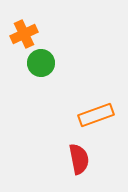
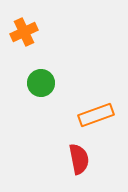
orange cross: moved 2 px up
green circle: moved 20 px down
